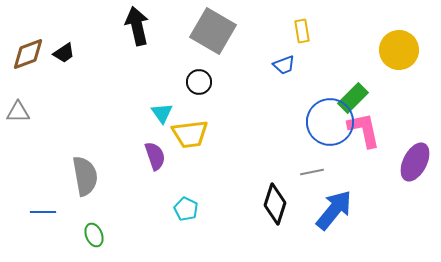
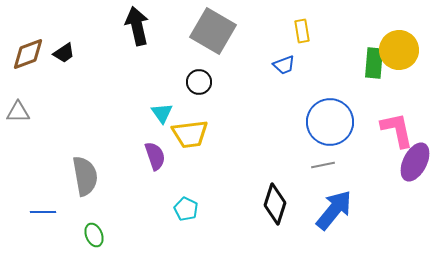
green rectangle: moved 21 px right, 35 px up; rotated 40 degrees counterclockwise
pink L-shape: moved 33 px right
gray line: moved 11 px right, 7 px up
